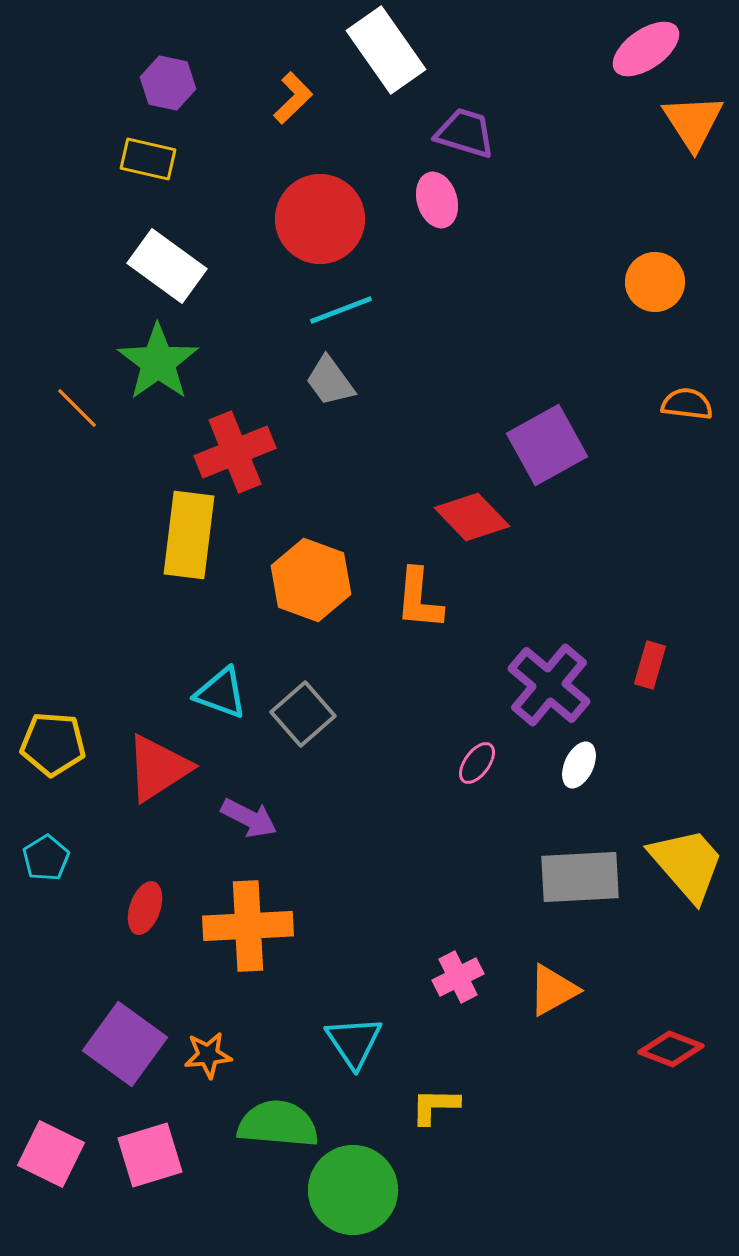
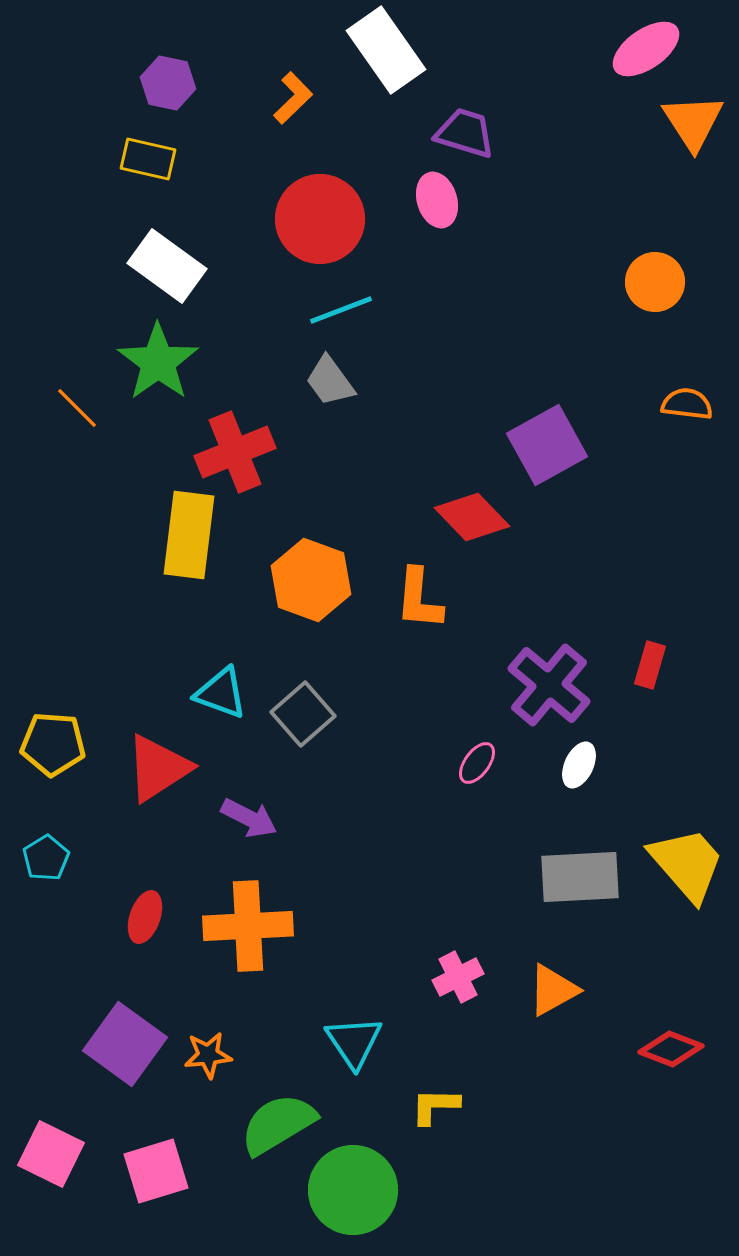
red ellipse at (145, 908): moved 9 px down
green semicircle at (278, 1124): rotated 36 degrees counterclockwise
pink square at (150, 1155): moved 6 px right, 16 px down
